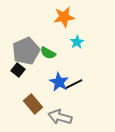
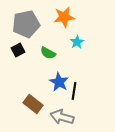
gray pentagon: moved 27 px up; rotated 12 degrees clockwise
black square: moved 20 px up; rotated 24 degrees clockwise
black line: moved 7 px down; rotated 54 degrees counterclockwise
brown rectangle: rotated 12 degrees counterclockwise
gray arrow: moved 2 px right
